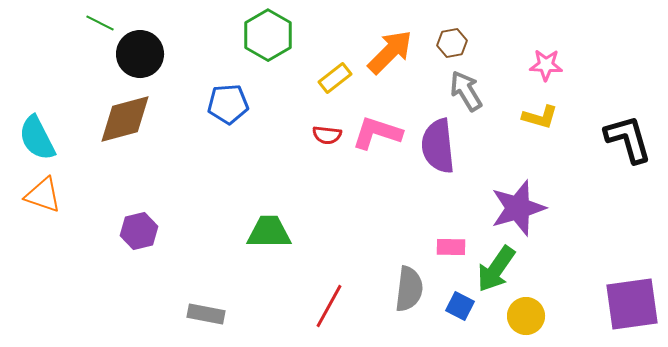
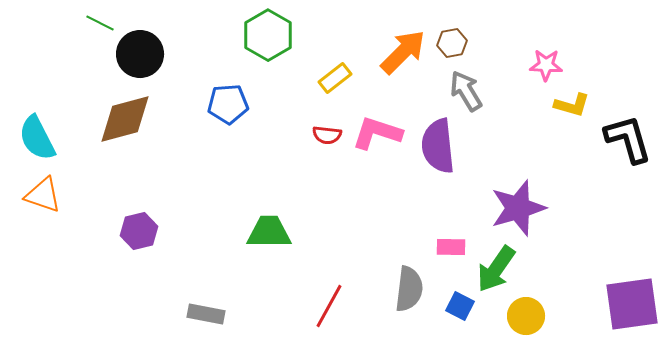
orange arrow: moved 13 px right
yellow L-shape: moved 32 px right, 12 px up
